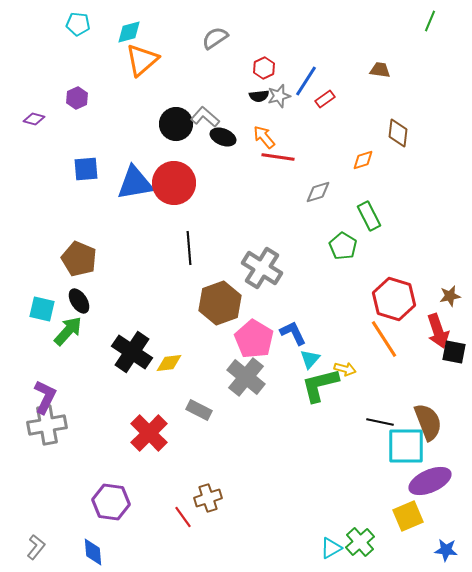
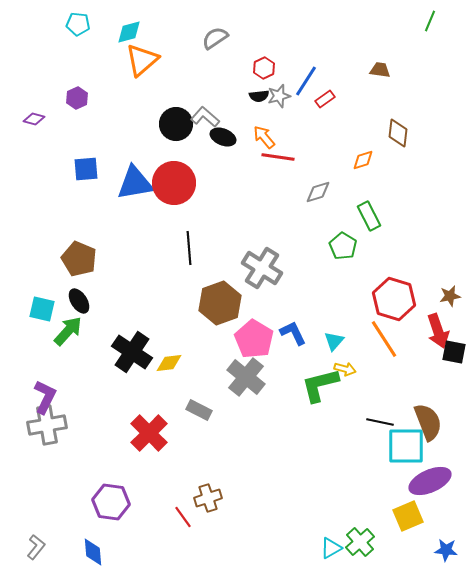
cyan triangle at (310, 359): moved 24 px right, 18 px up
